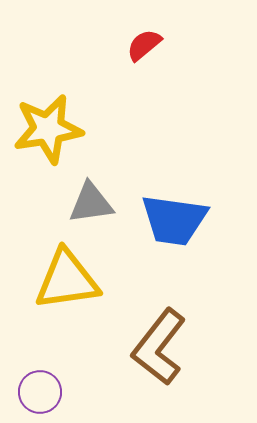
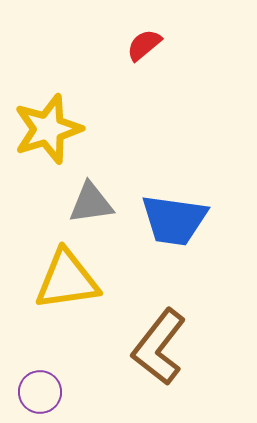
yellow star: rotated 8 degrees counterclockwise
